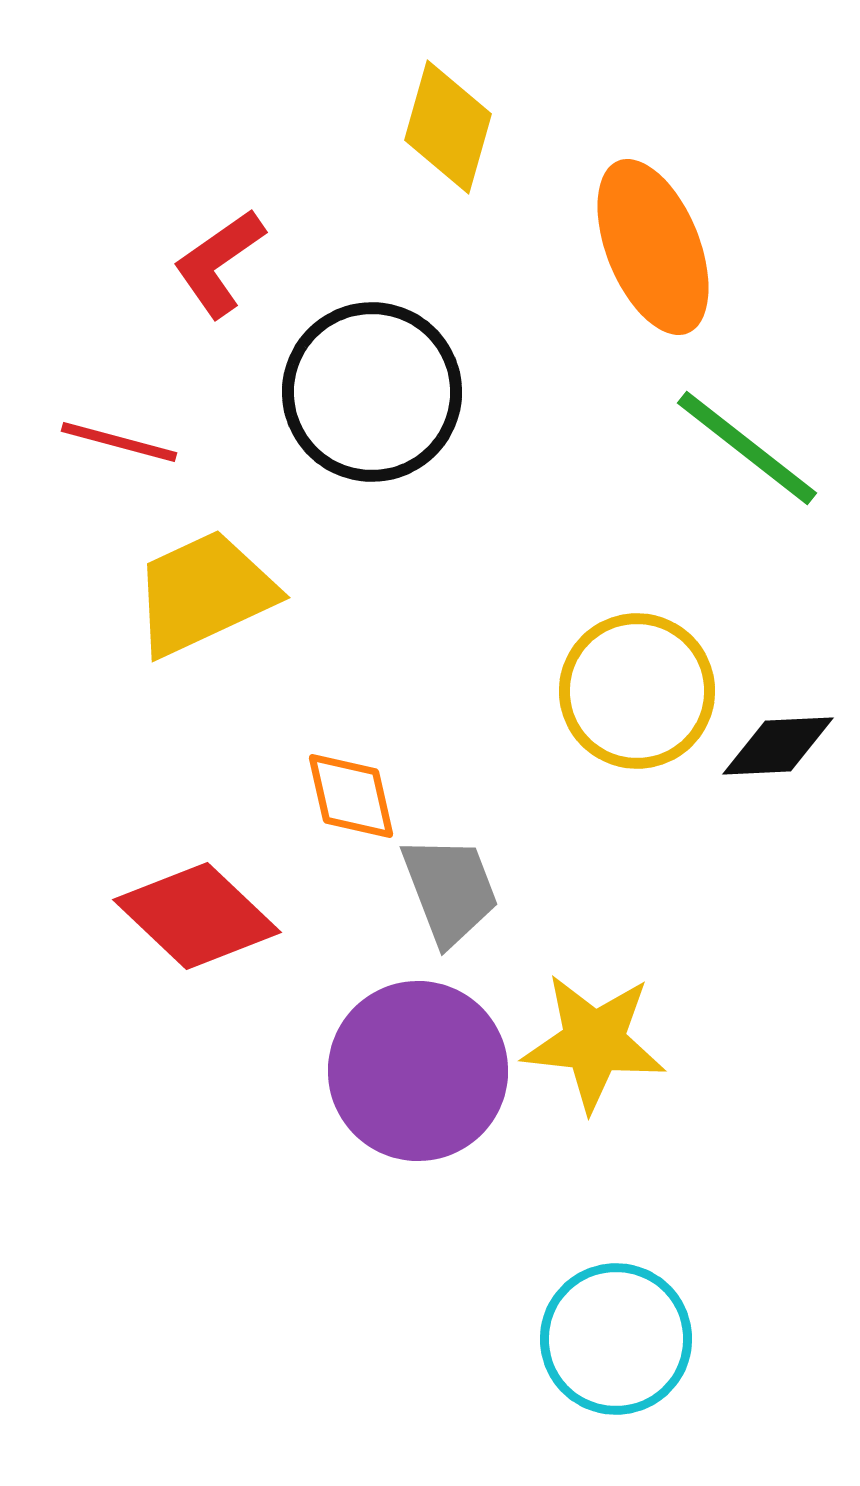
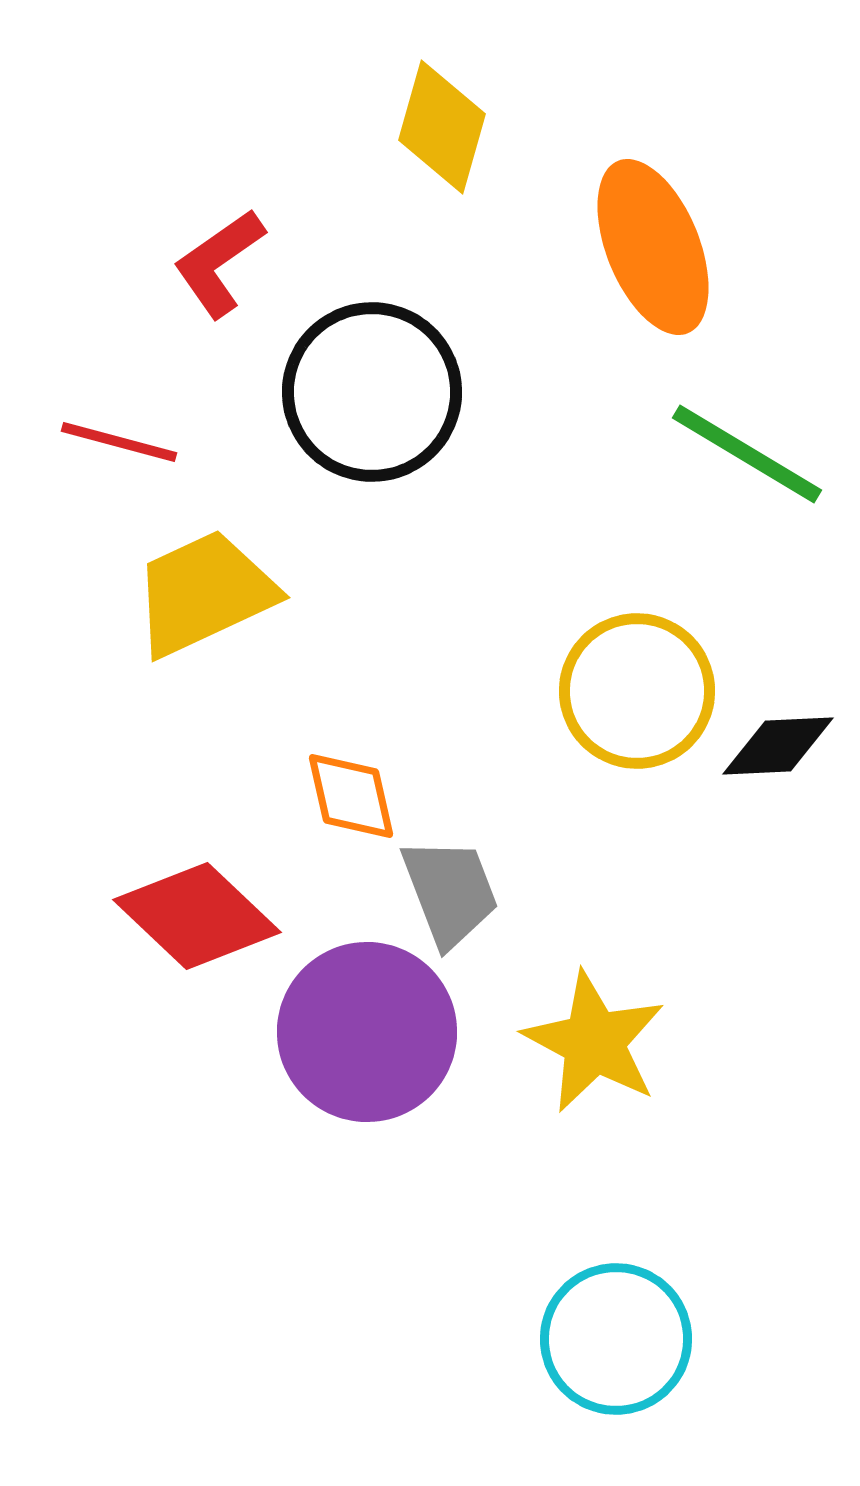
yellow diamond: moved 6 px left
green line: moved 6 px down; rotated 7 degrees counterclockwise
gray trapezoid: moved 2 px down
yellow star: rotated 22 degrees clockwise
purple circle: moved 51 px left, 39 px up
